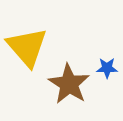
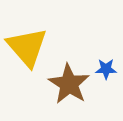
blue star: moved 1 px left, 1 px down
